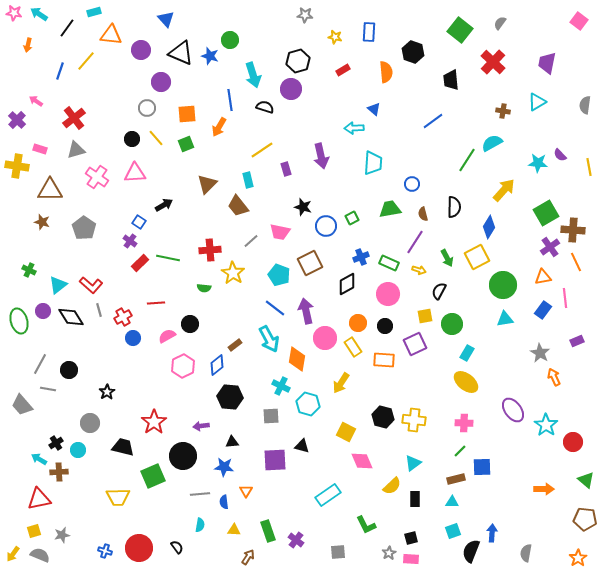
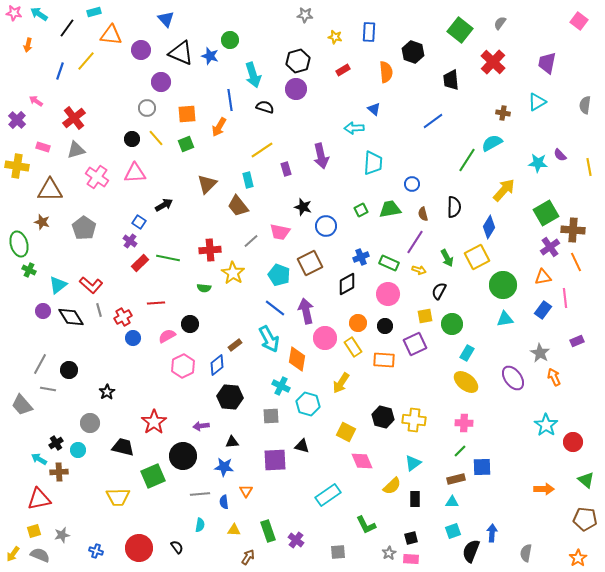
purple circle at (291, 89): moved 5 px right
brown cross at (503, 111): moved 2 px down
pink rectangle at (40, 149): moved 3 px right, 2 px up
green square at (352, 218): moved 9 px right, 8 px up
green ellipse at (19, 321): moved 77 px up
purple ellipse at (513, 410): moved 32 px up
blue cross at (105, 551): moved 9 px left
